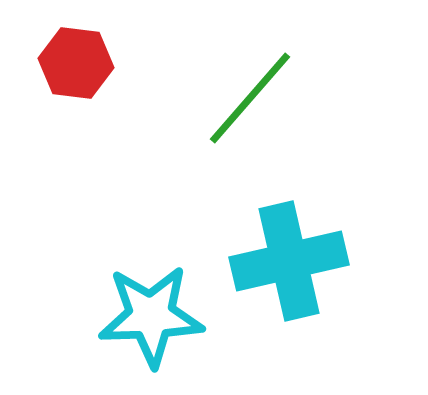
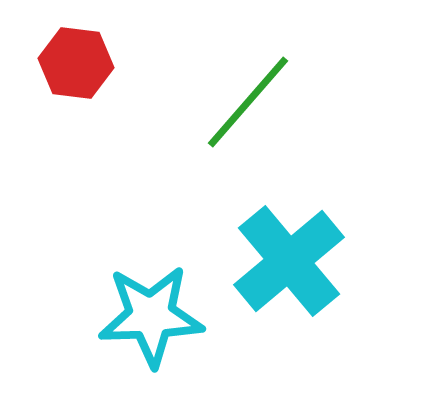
green line: moved 2 px left, 4 px down
cyan cross: rotated 27 degrees counterclockwise
